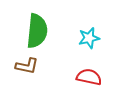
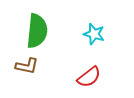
cyan star: moved 5 px right, 4 px up; rotated 30 degrees clockwise
red semicircle: rotated 130 degrees clockwise
